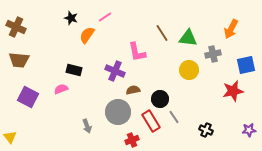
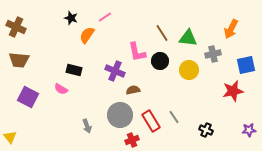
pink semicircle: rotated 128 degrees counterclockwise
black circle: moved 38 px up
gray circle: moved 2 px right, 3 px down
